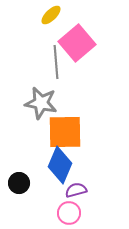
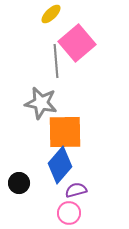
yellow ellipse: moved 1 px up
gray line: moved 1 px up
blue diamond: rotated 18 degrees clockwise
